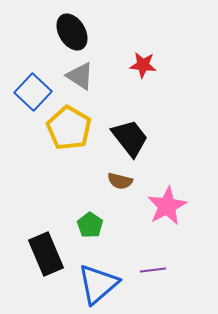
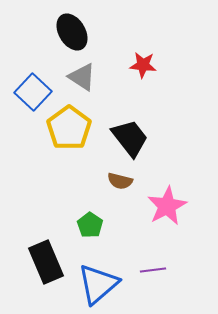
gray triangle: moved 2 px right, 1 px down
yellow pentagon: rotated 6 degrees clockwise
black rectangle: moved 8 px down
